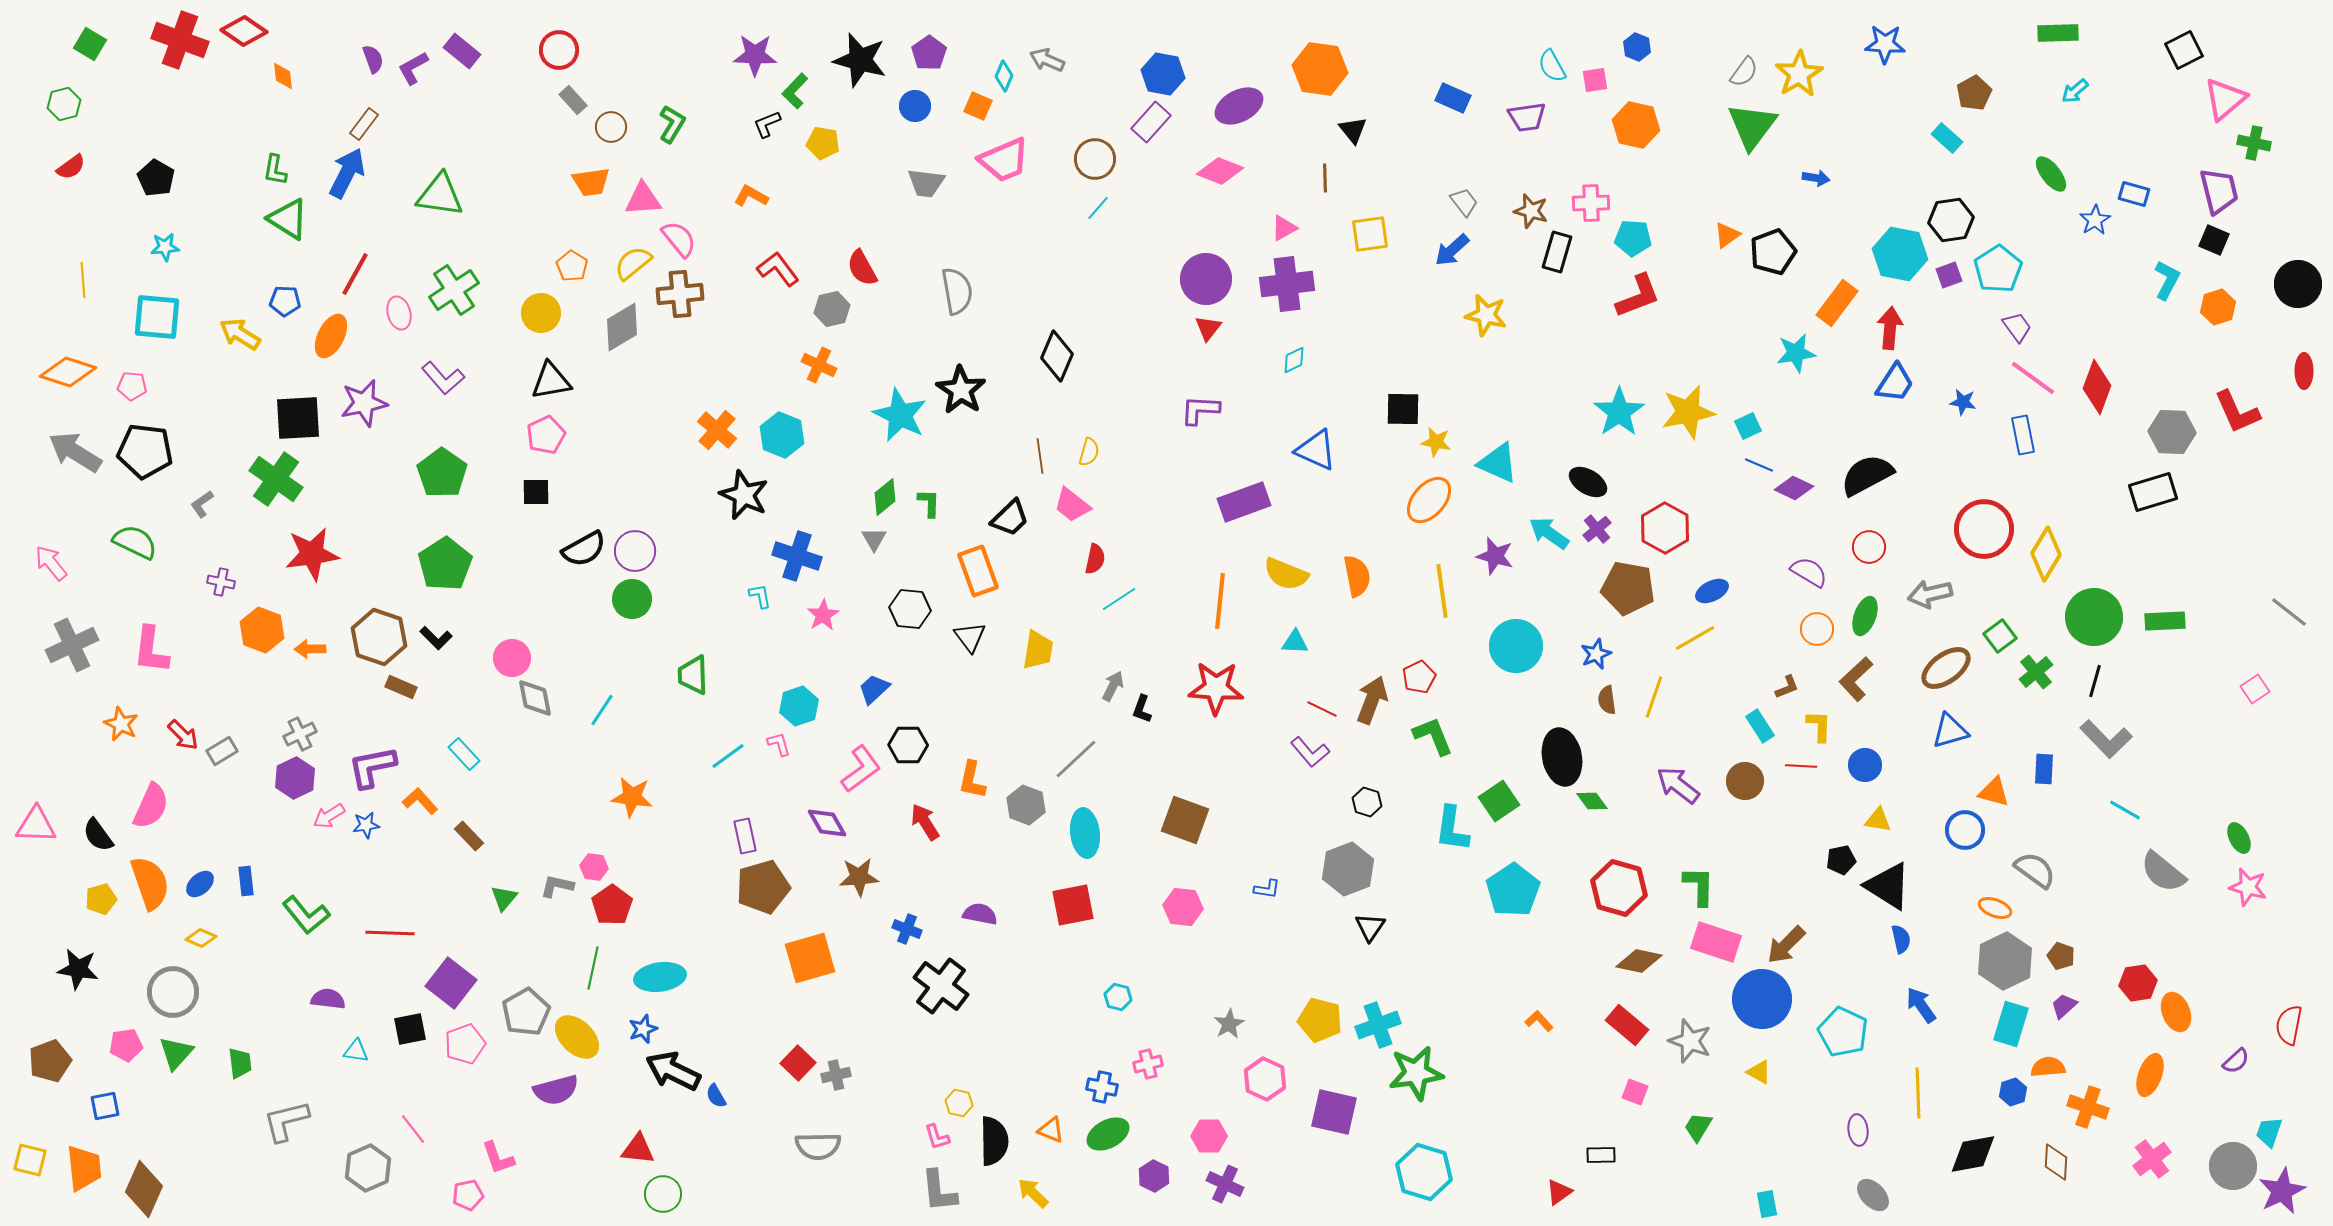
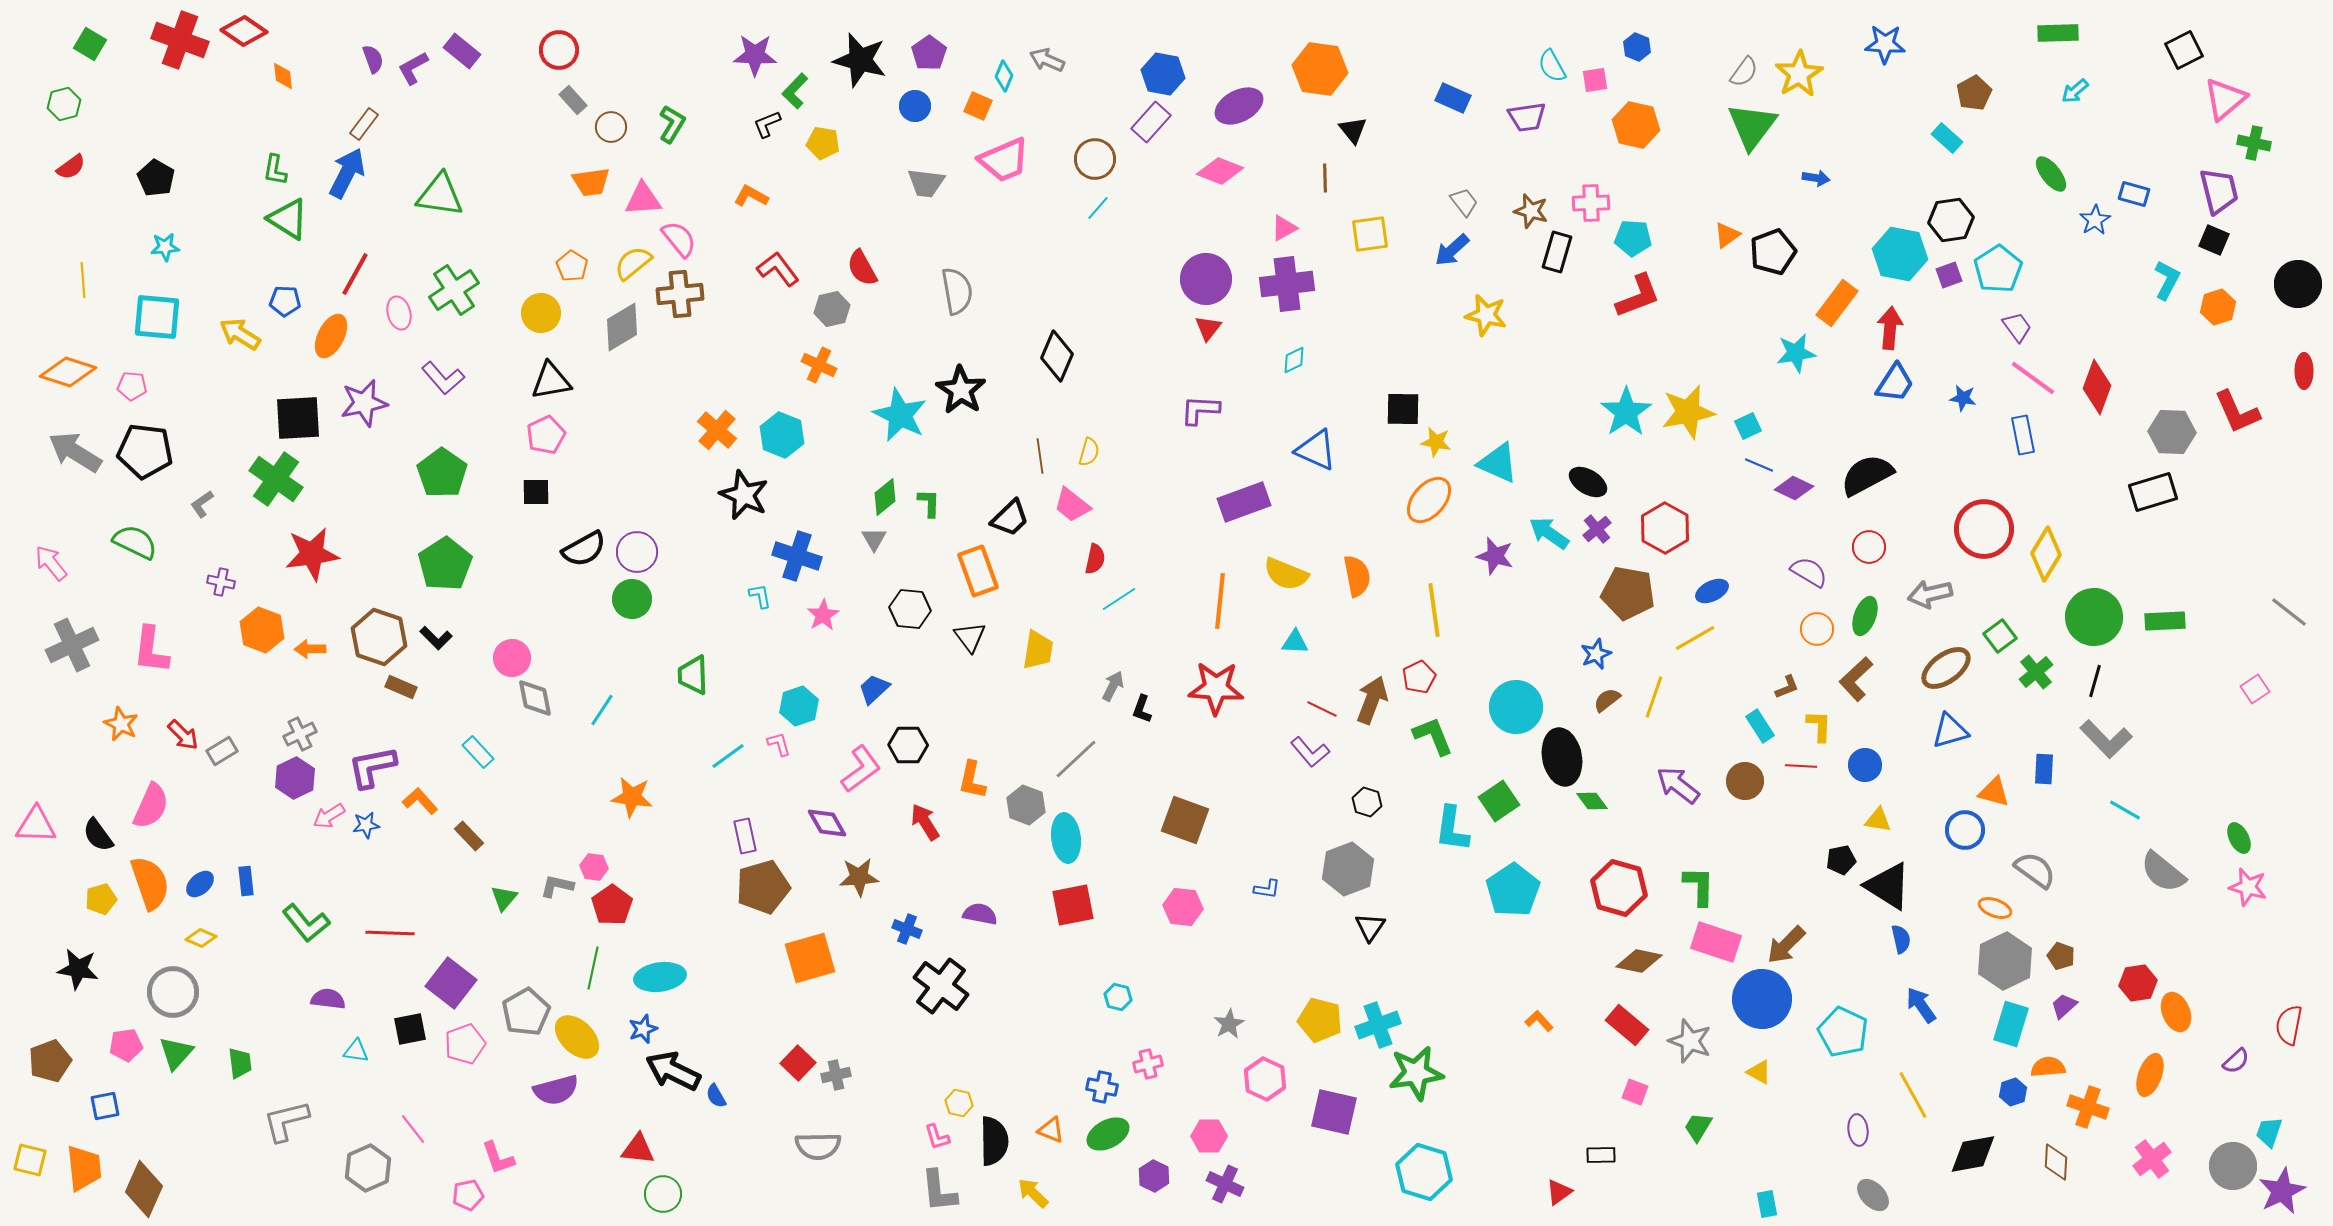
blue star at (1963, 402): moved 4 px up
cyan star at (1619, 412): moved 7 px right
purple circle at (635, 551): moved 2 px right, 1 px down
brown pentagon at (1628, 588): moved 5 px down
yellow line at (1442, 591): moved 8 px left, 19 px down
cyan circle at (1516, 646): moved 61 px down
brown semicircle at (1607, 700): rotated 60 degrees clockwise
cyan rectangle at (464, 754): moved 14 px right, 2 px up
cyan ellipse at (1085, 833): moved 19 px left, 5 px down
green L-shape at (306, 915): moved 8 px down
yellow line at (1918, 1093): moved 5 px left, 2 px down; rotated 27 degrees counterclockwise
